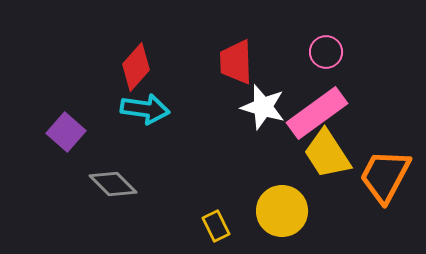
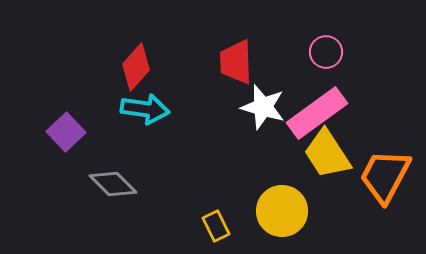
purple square: rotated 6 degrees clockwise
